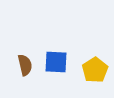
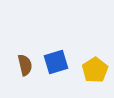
blue square: rotated 20 degrees counterclockwise
